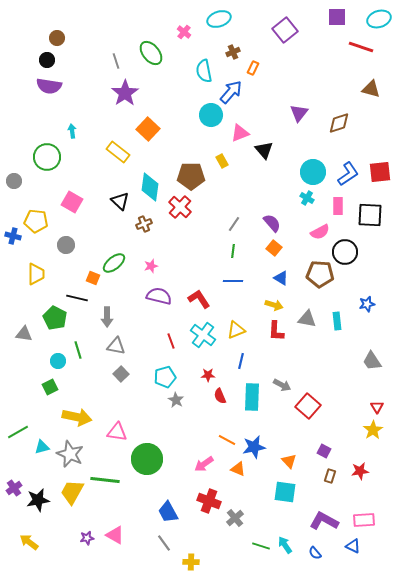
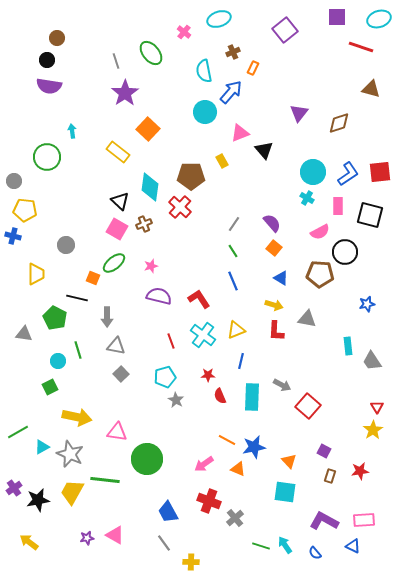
cyan circle at (211, 115): moved 6 px left, 3 px up
pink square at (72, 202): moved 45 px right, 27 px down
black square at (370, 215): rotated 12 degrees clockwise
yellow pentagon at (36, 221): moved 11 px left, 11 px up
green line at (233, 251): rotated 40 degrees counterclockwise
blue line at (233, 281): rotated 66 degrees clockwise
cyan rectangle at (337, 321): moved 11 px right, 25 px down
cyan triangle at (42, 447): rotated 14 degrees counterclockwise
